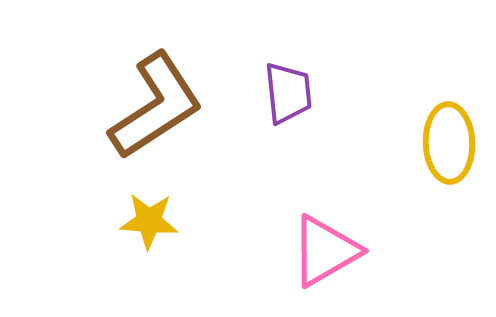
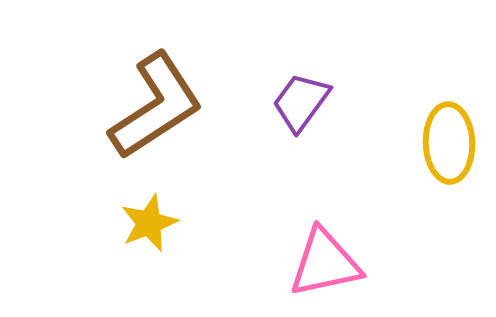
purple trapezoid: moved 13 px right, 9 px down; rotated 138 degrees counterclockwise
yellow star: moved 2 px down; rotated 26 degrees counterclockwise
pink triangle: moved 12 px down; rotated 18 degrees clockwise
